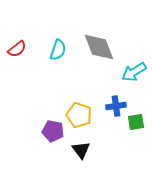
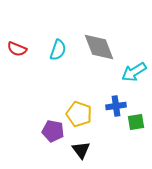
red semicircle: rotated 60 degrees clockwise
yellow pentagon: moved 1 px up
